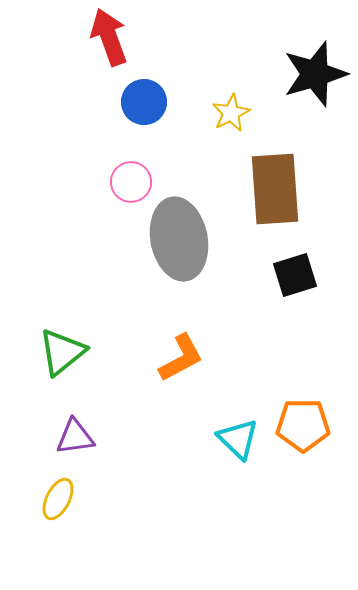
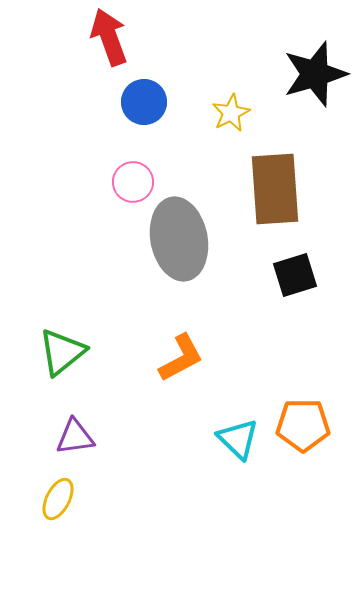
pink circle: moved 2 px right
